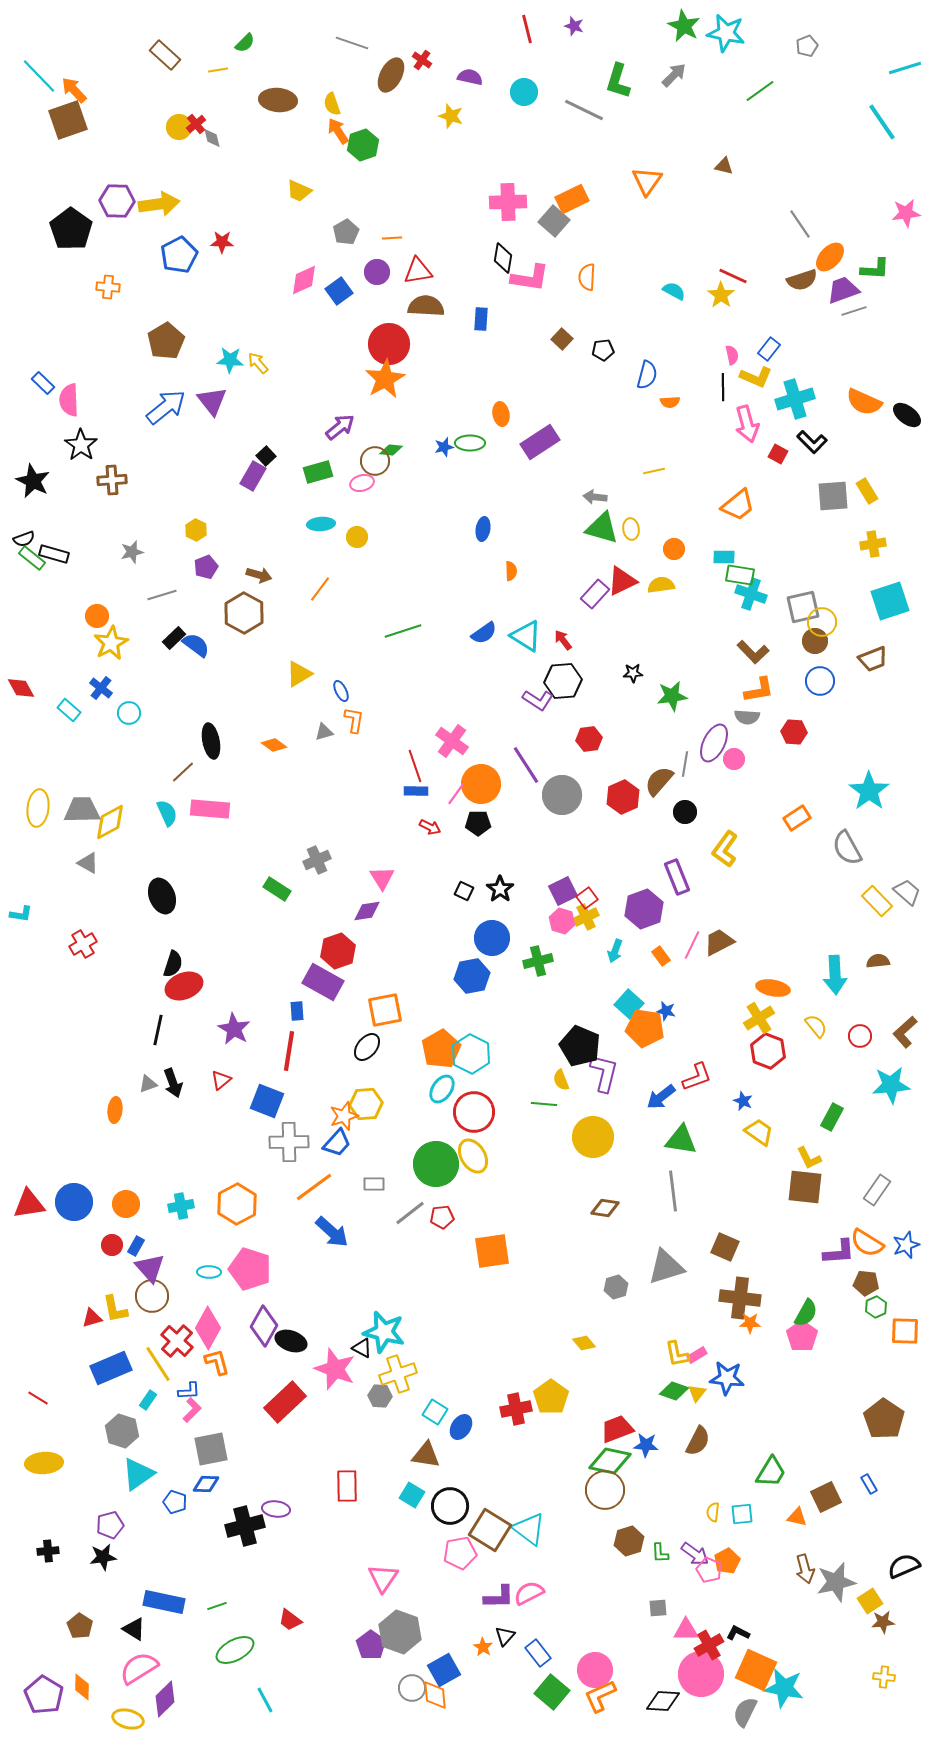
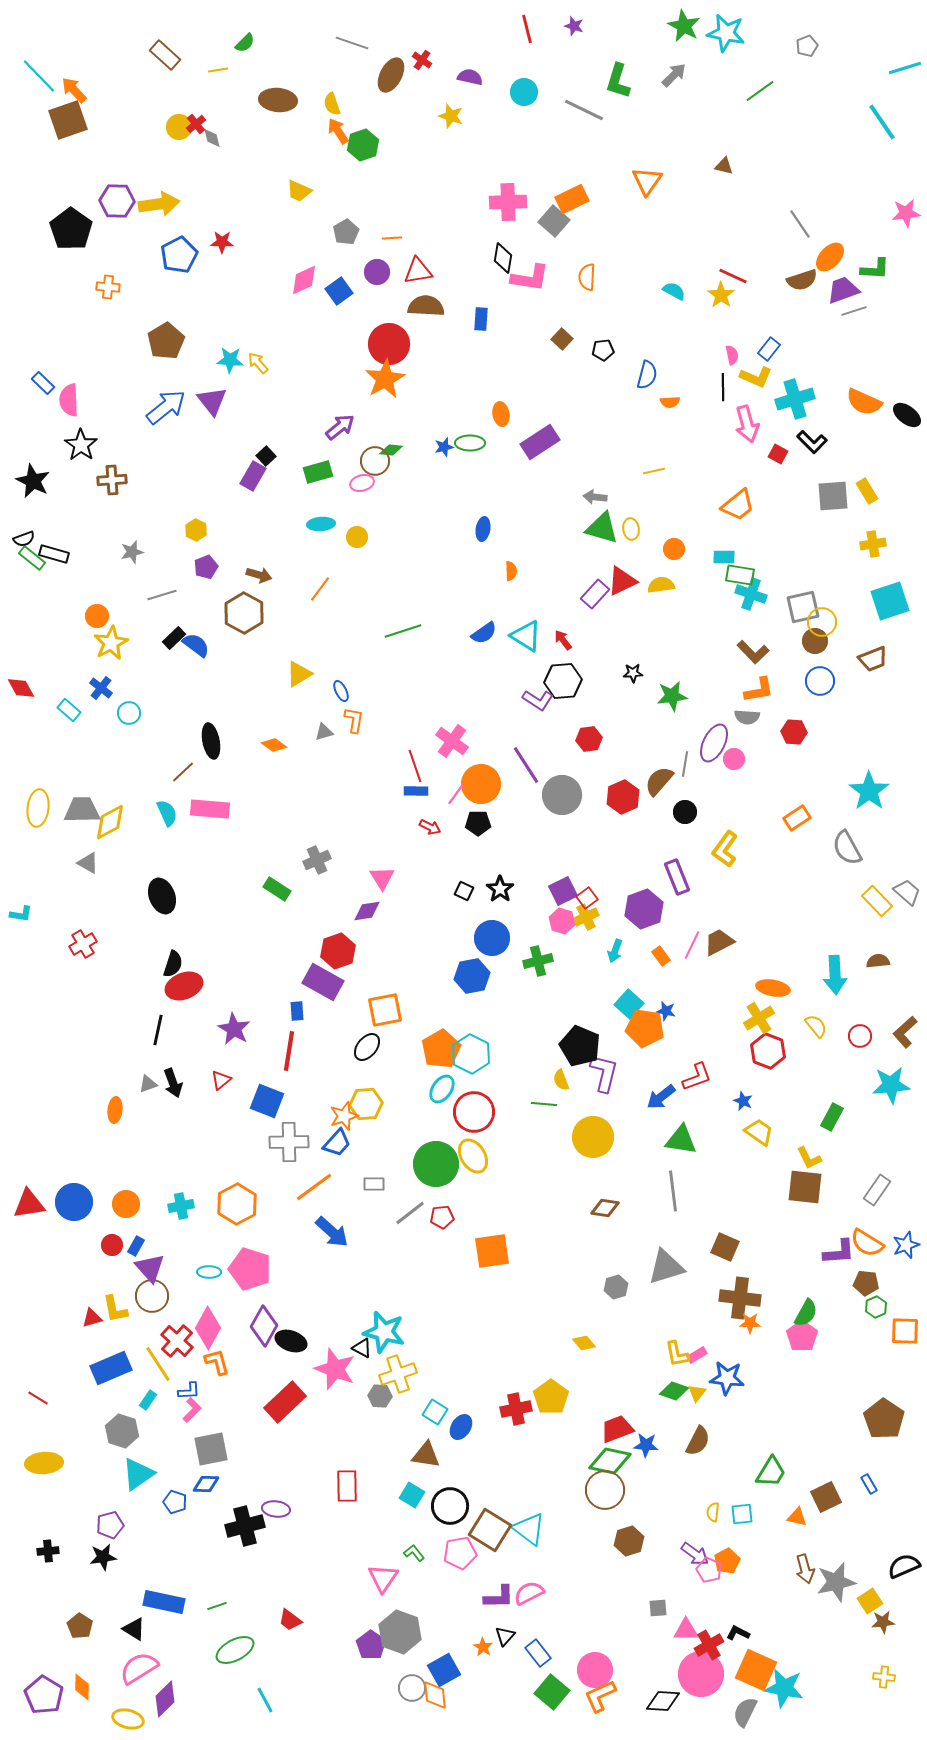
green L-shape at (660, 1553): moved 246 px left; rotated 145 degrees clockwise
